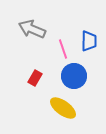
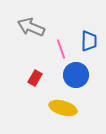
gray arrow: moved 1 px left, 2 px up
pink line: moved 2 px left
blue circle: moved 2 px right, 1 px up
yellow ellipse: rotated 20 degrees counterclockwise
